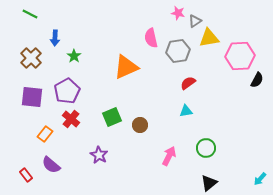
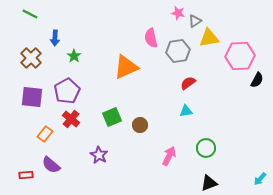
red rectangle: rotated 56 degrees counterclockwise
black triangle: rotated 18 degrees clockwise
